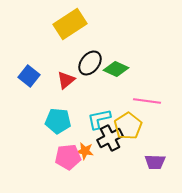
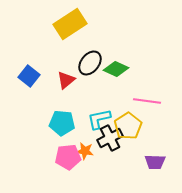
cyan pentagon: moved 4 px right, 2 px down
